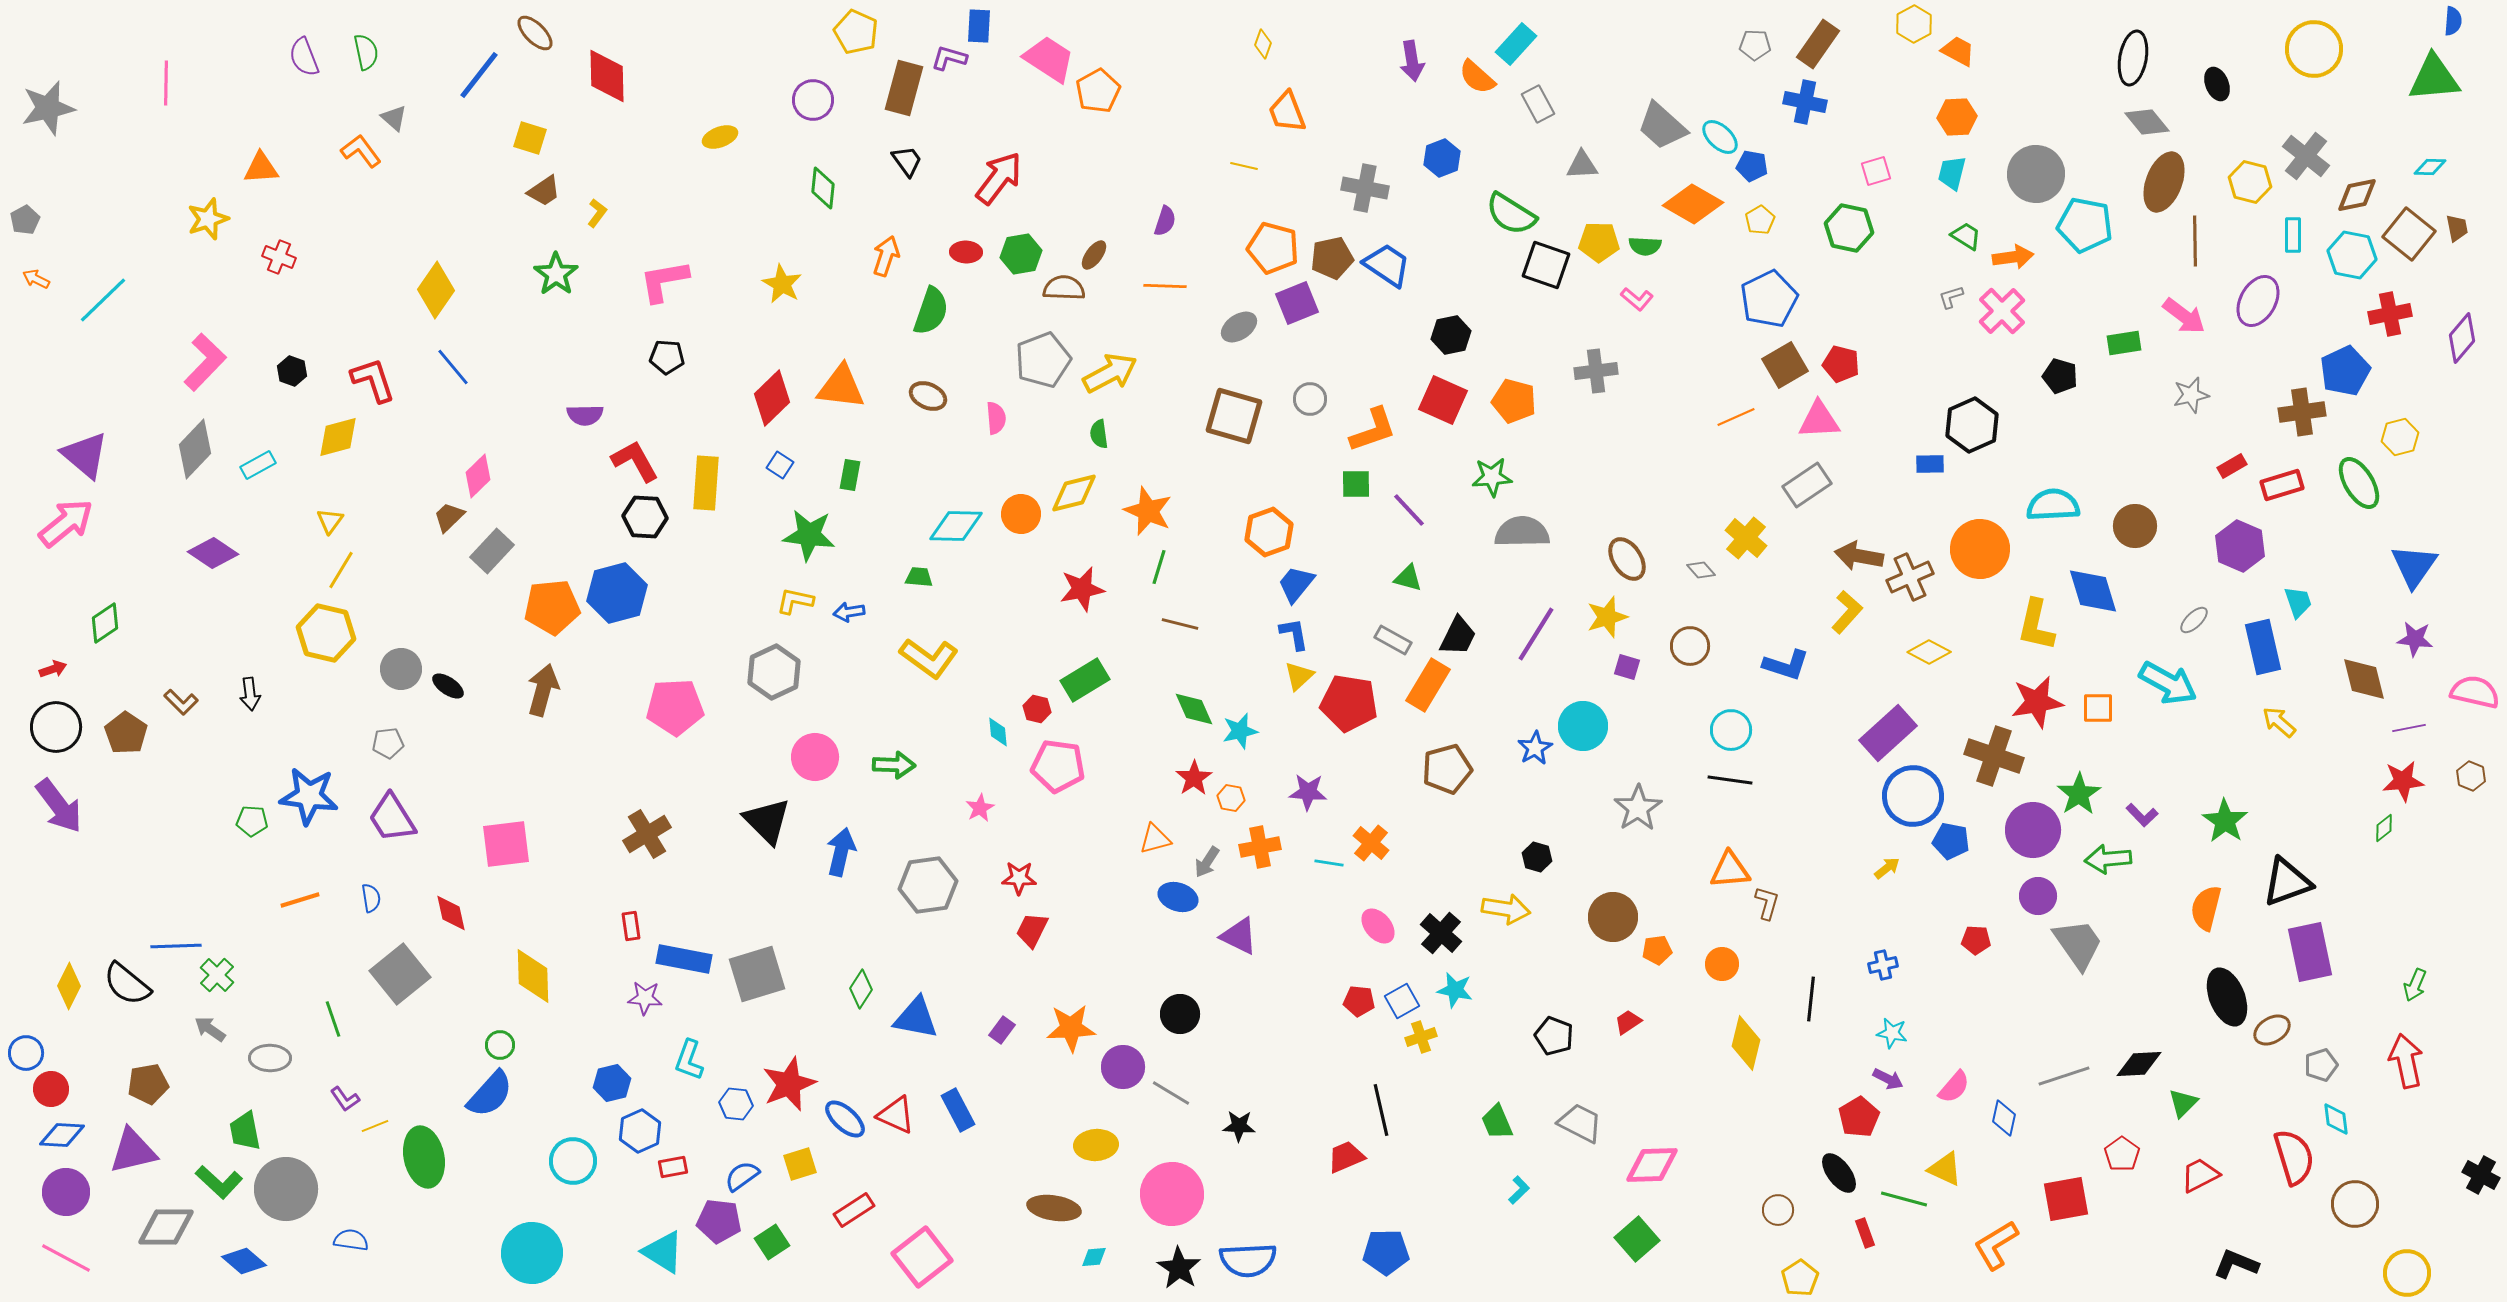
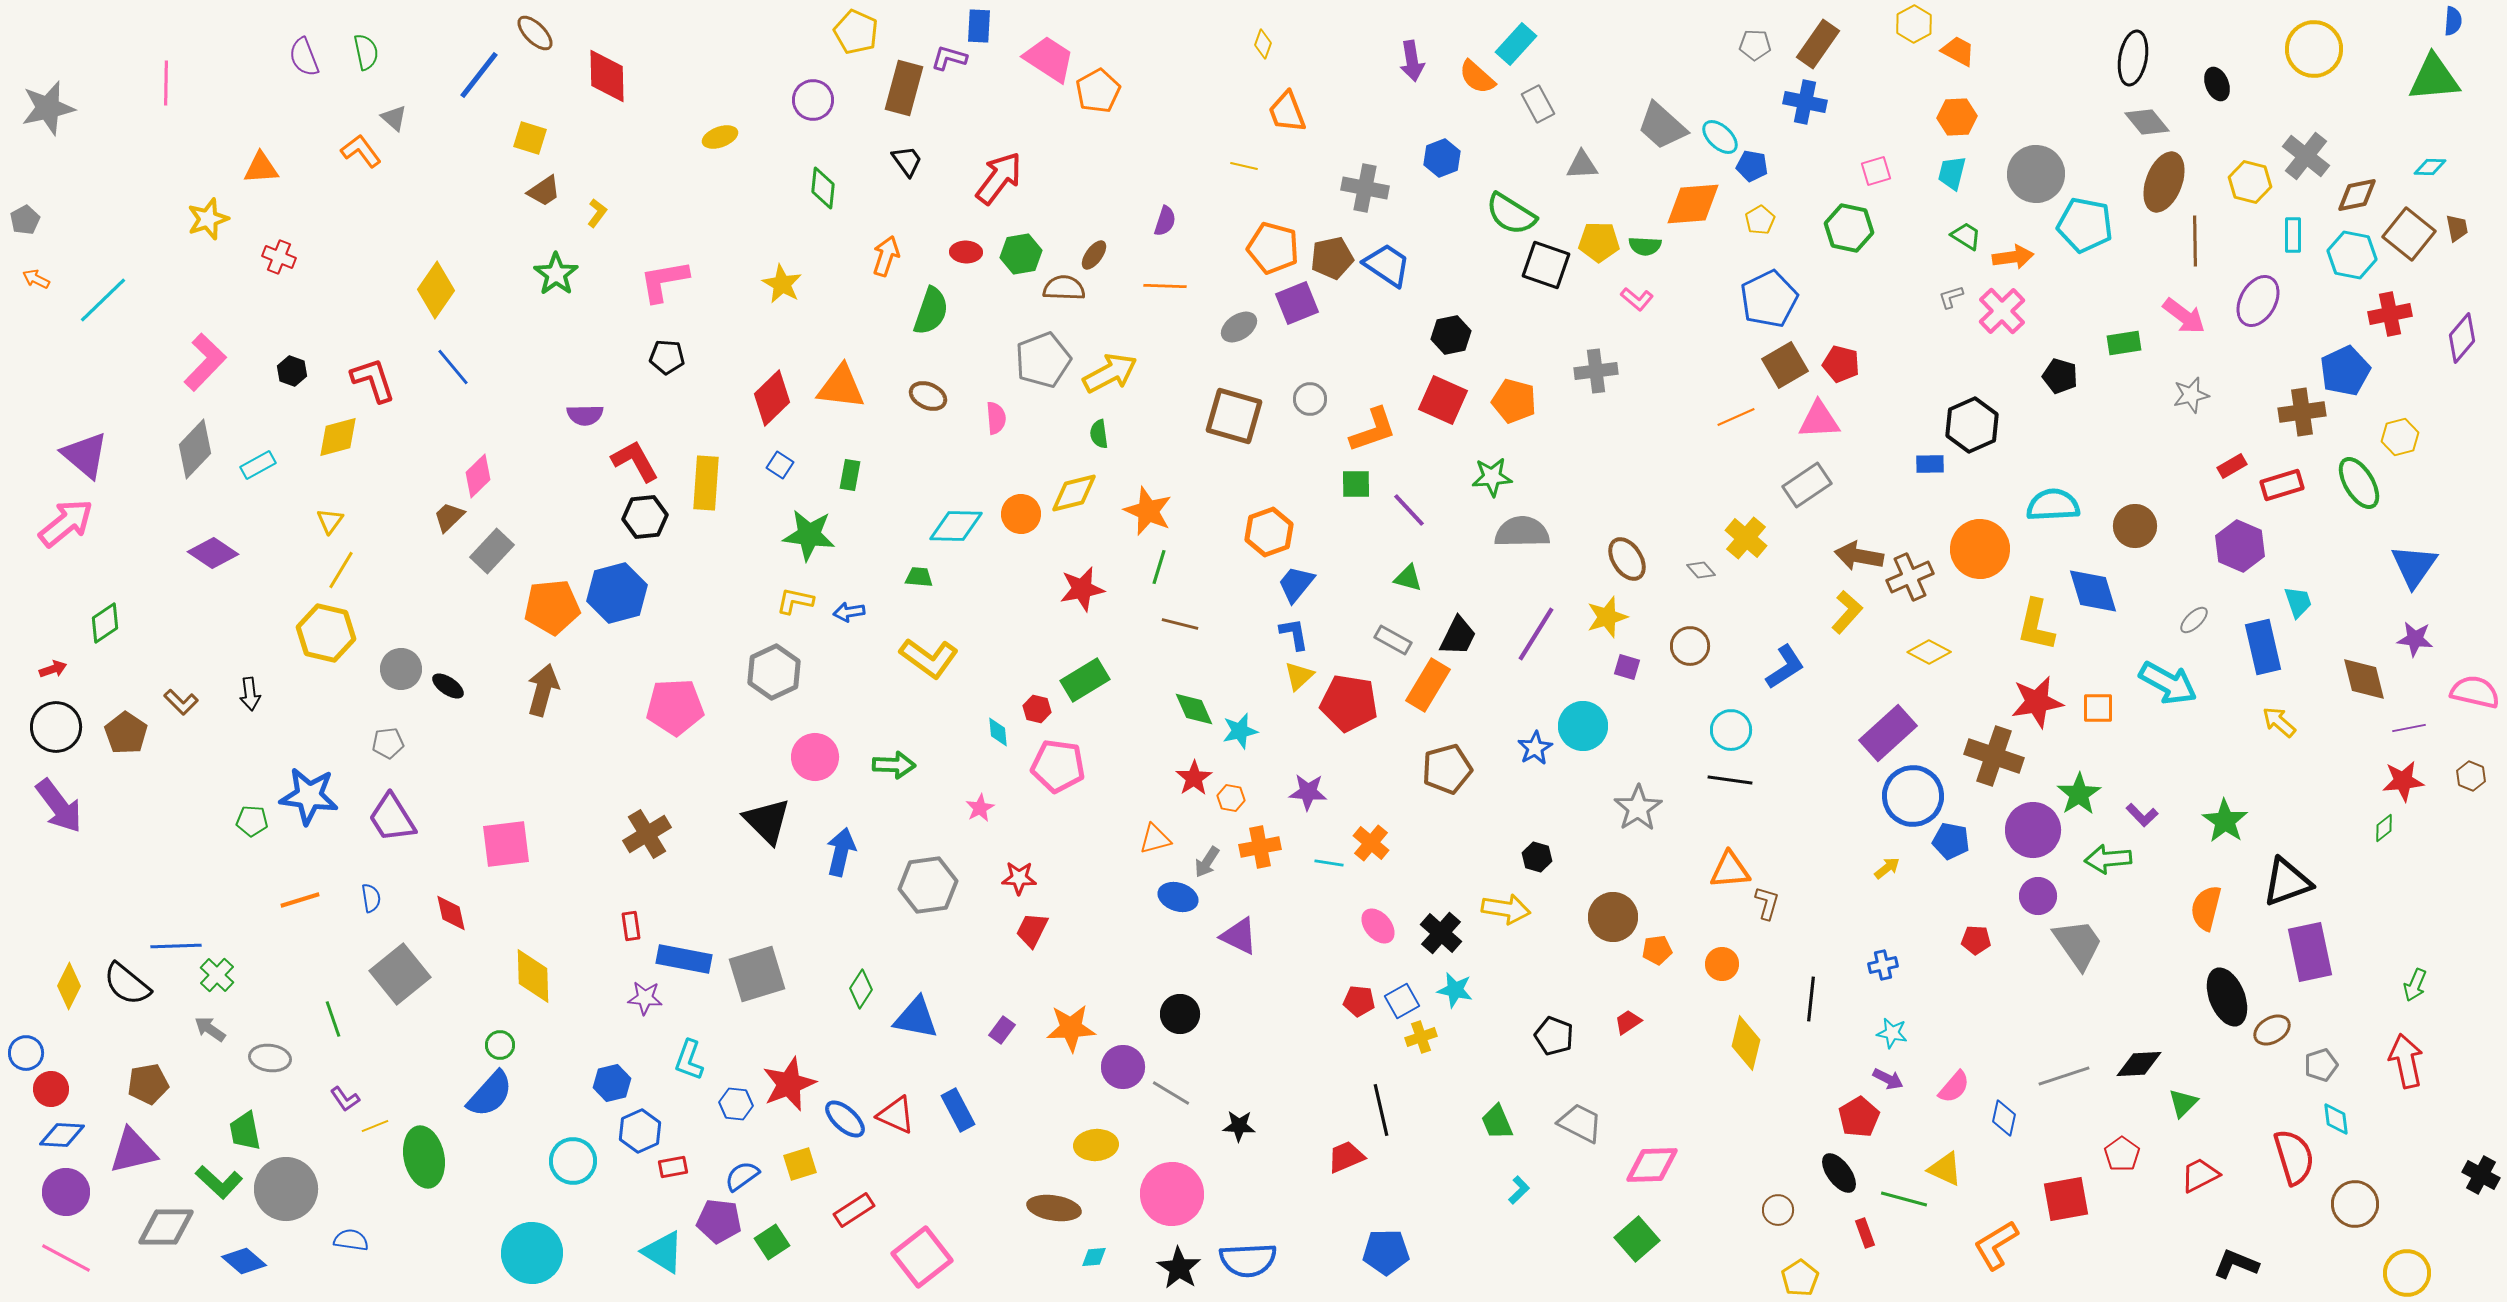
orange diamond at (1693, 204): rotated 34 degrees counterclockwise
black hexagon at (645, 517): rotated 9 degrees counterclockwise
blue L-shape at (1786, 665): moved 1 px left, 2 px down; rotated 51 degrees counterclockwise
gray ellipse at (270, 1058): rotated 6 degrees clockwise
